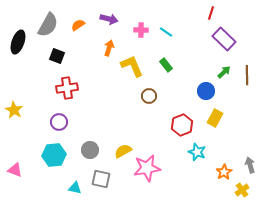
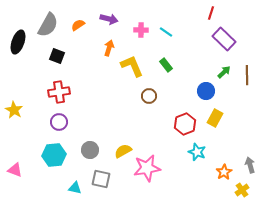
red cross: moved 8 px left, 4 px down
red hexagon: moved 3 px right, 1 px up
